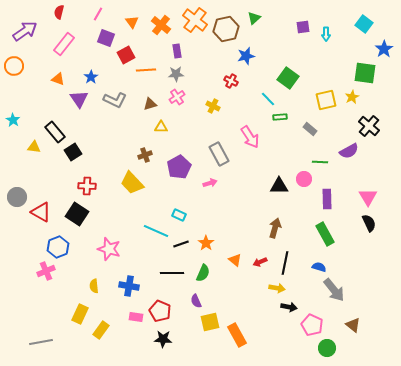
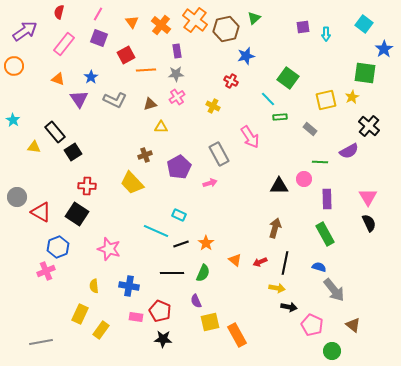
purple square at (106, 38): moved 7 px left
green circle at (327, 348): moved 5 px right, 3 px down
